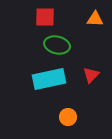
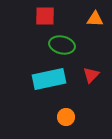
red square: moved 1 px up
green ellipse: moved 5 px right
orange circle: moved 2 px left
